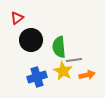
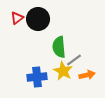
black circle: moved 7 px right, 21 px up
gray line: rotated 28 degrees counterclockwise
blue cross: rotated 12 degrees clockwise
